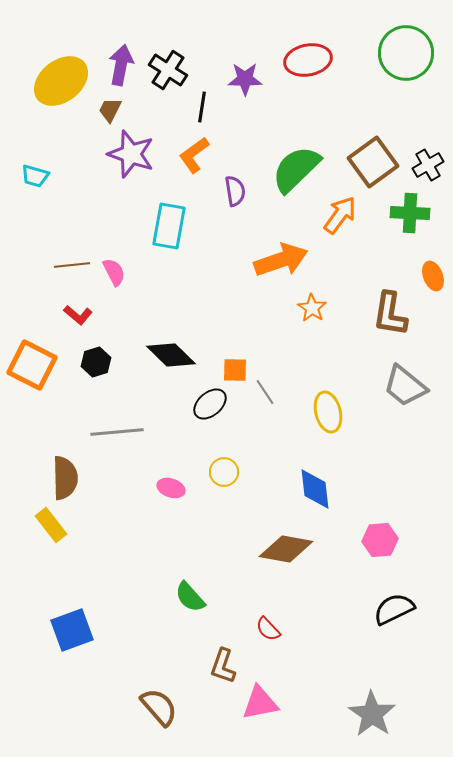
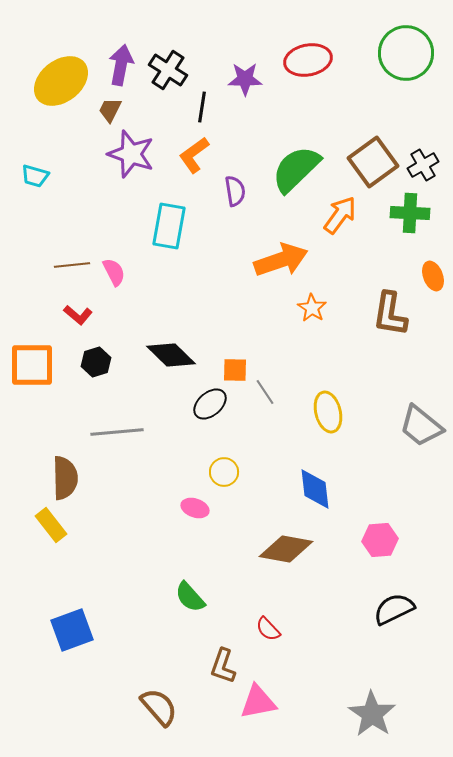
black cross at (428, 165): moved 5 px left
orange square at (32, 365): rotated 27 degrees counterclockwise
gray trapezoid at (405, 386): moved 16 px right, 40 px down
pink ellipse at (171, 488): moved 24 px right, 20 px down
pink triangle at (260, 703): moved 2 px left, 1 px up
